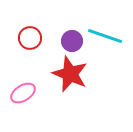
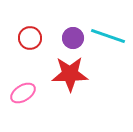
cyan line: moved 3 px right
purple circle: moved 1 px right, 3 px up
red star: rotated 24 degrees counterclockwise
